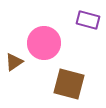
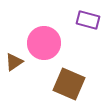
brown square: rotated 8 degrees clockwise
